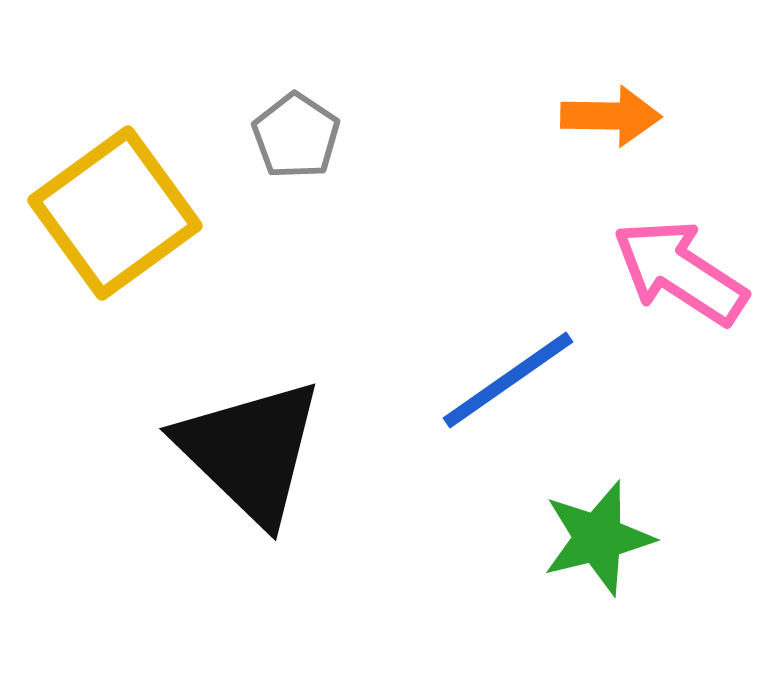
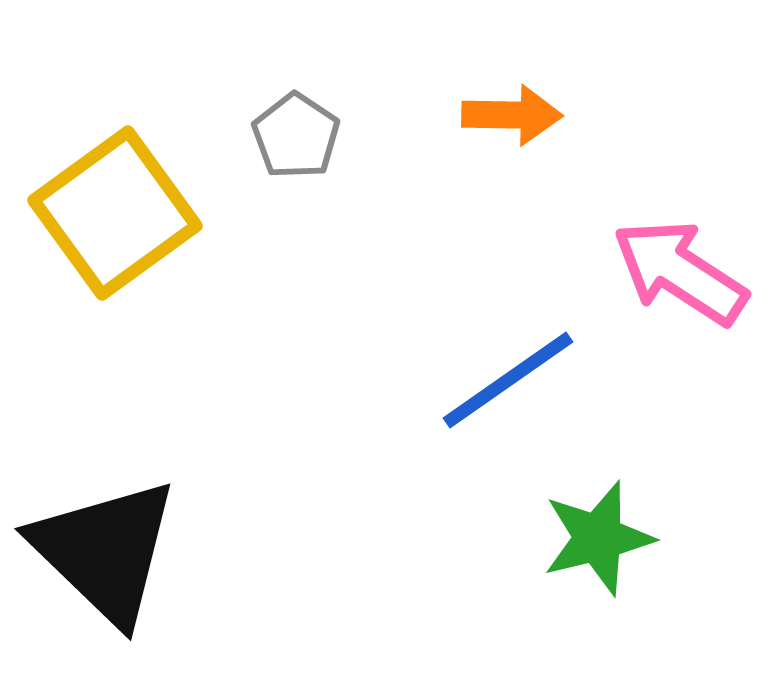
orange arrow: moved 99 px left, 1 px up
black triangle: moved 145 px left, 100 px down
